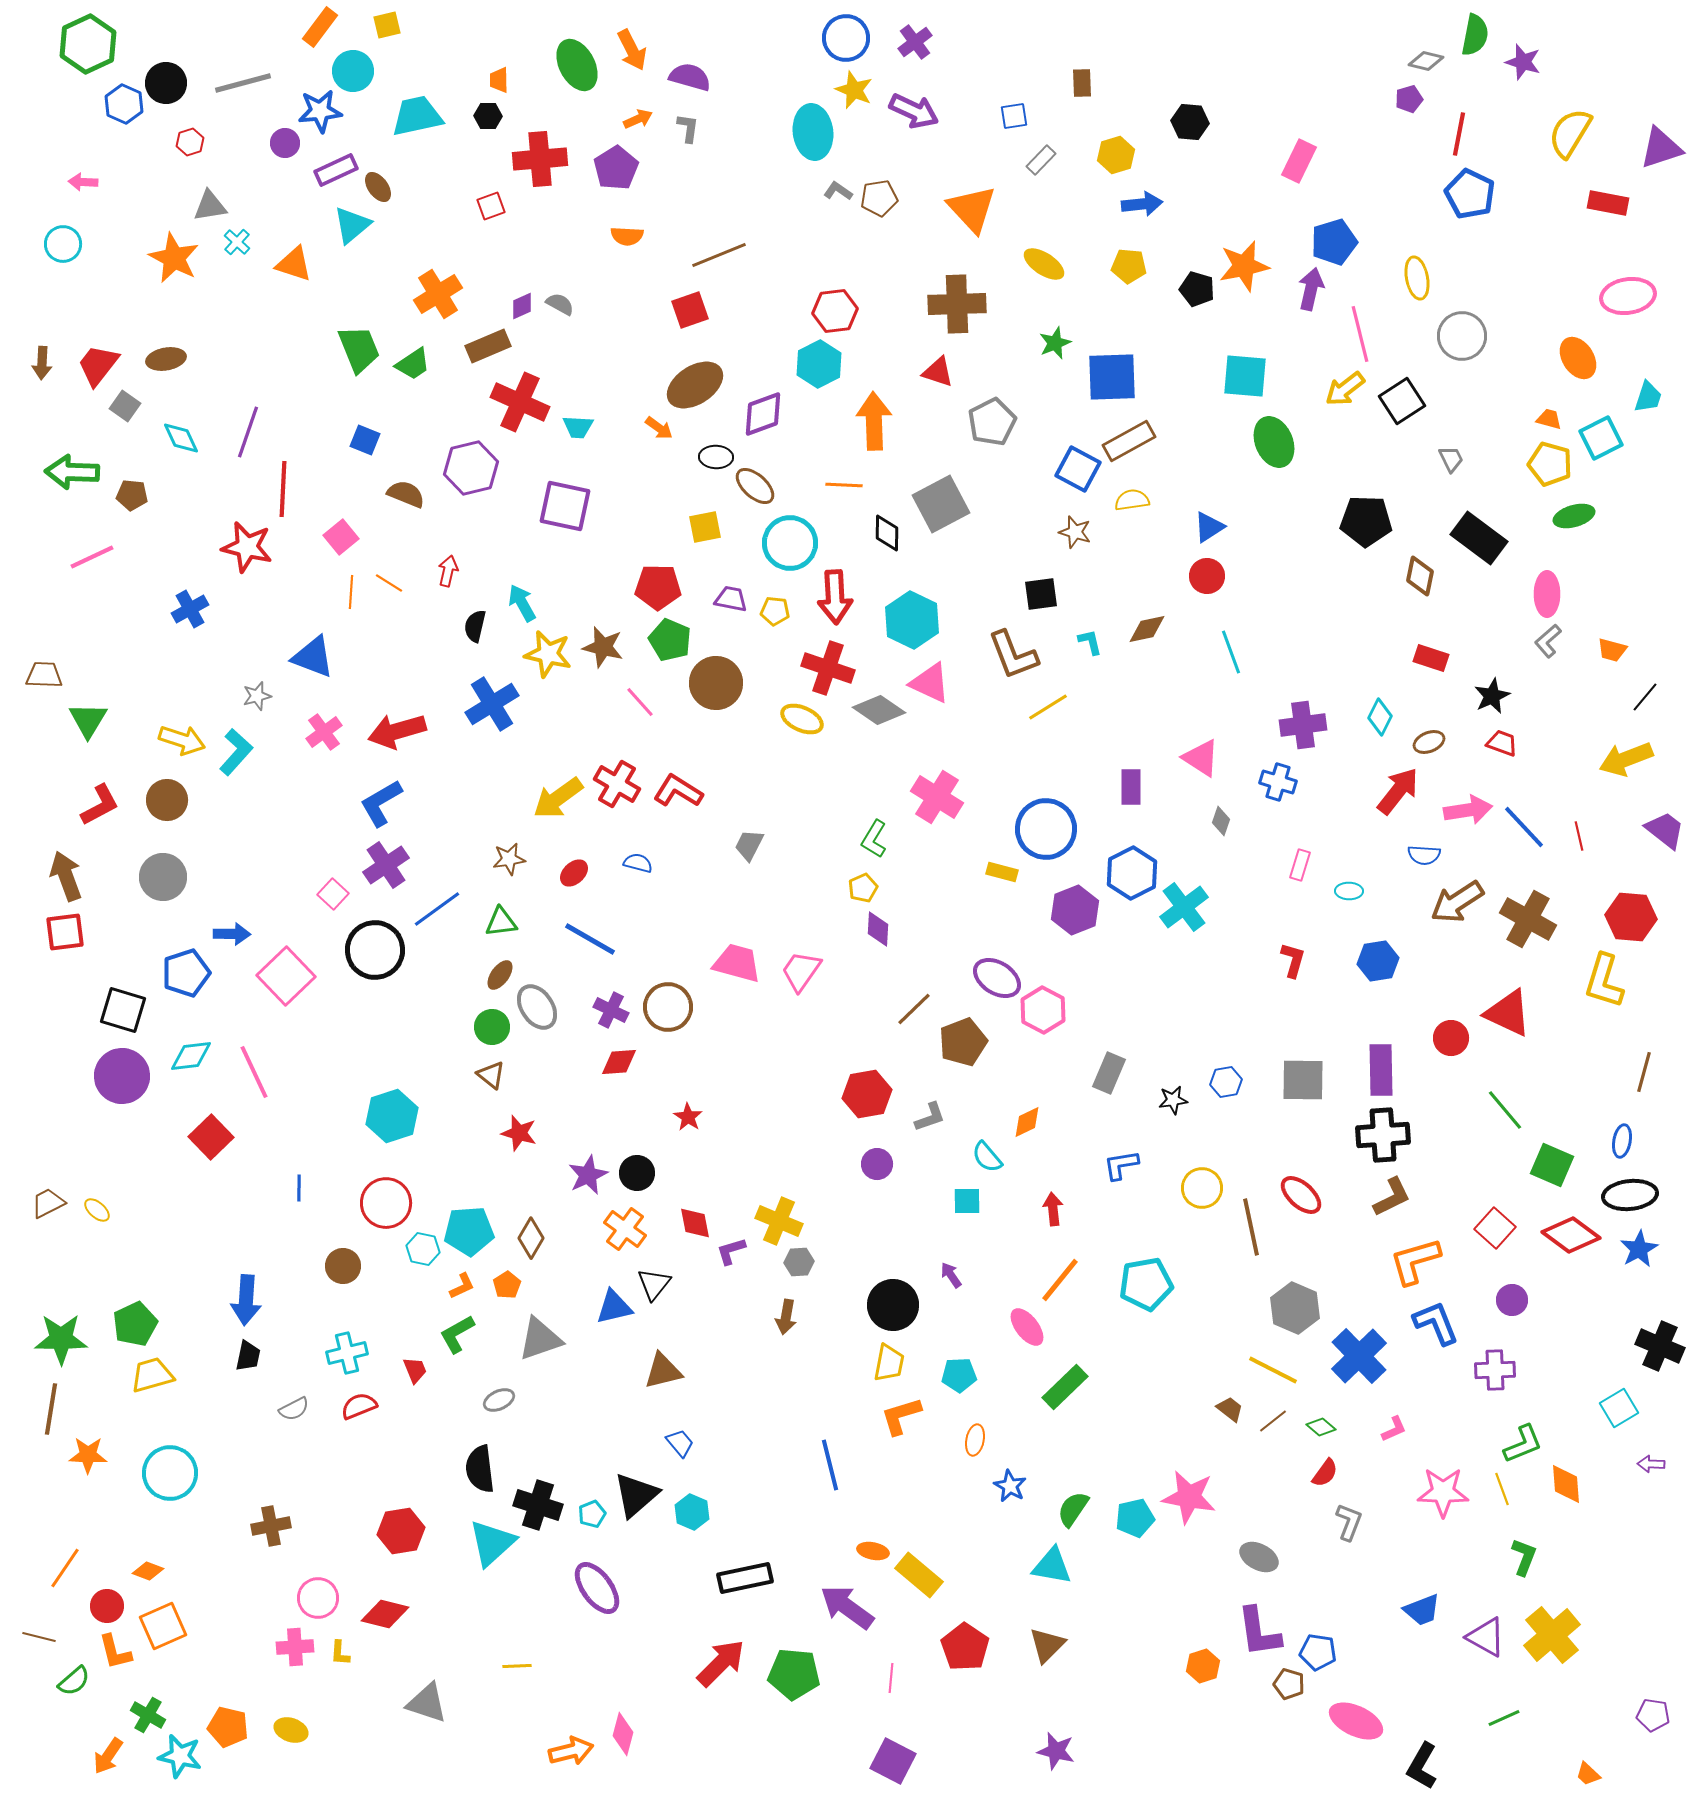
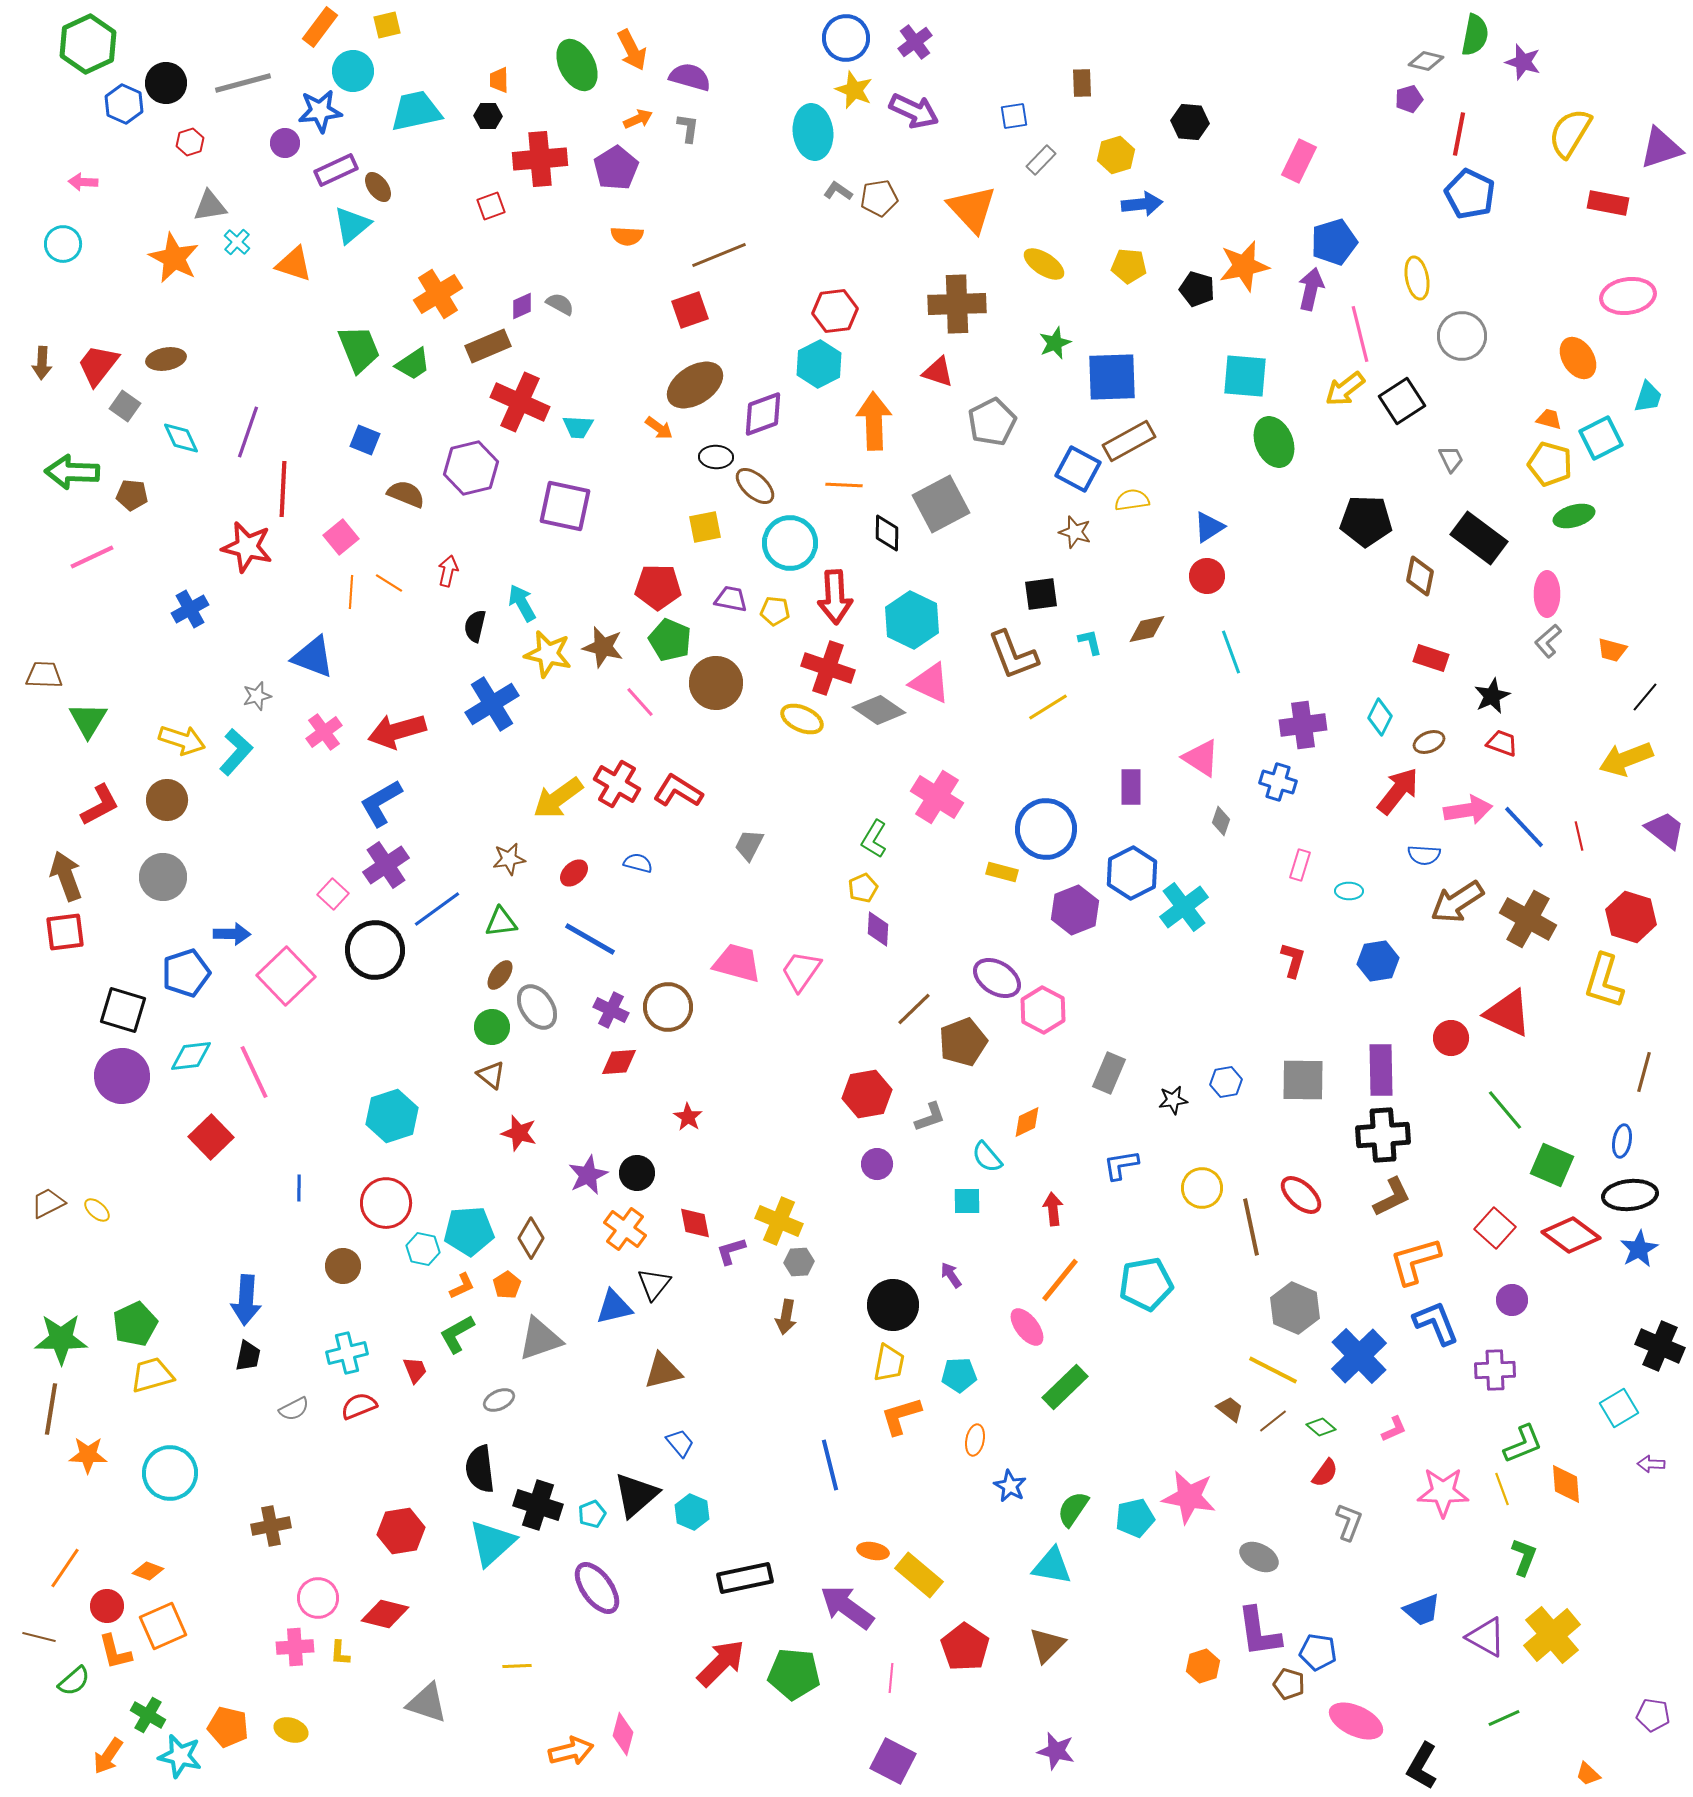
cyan trapezoid at (417, 116): moved 1 px left, 5 px up
red hexagon at (1631, 917): rotated 12 degrees clockwise
